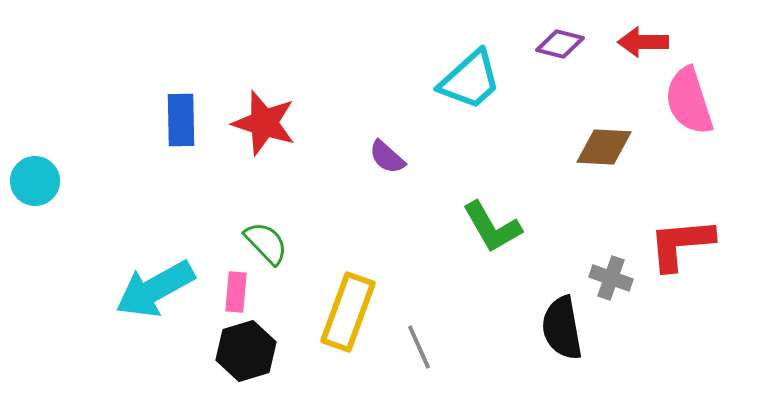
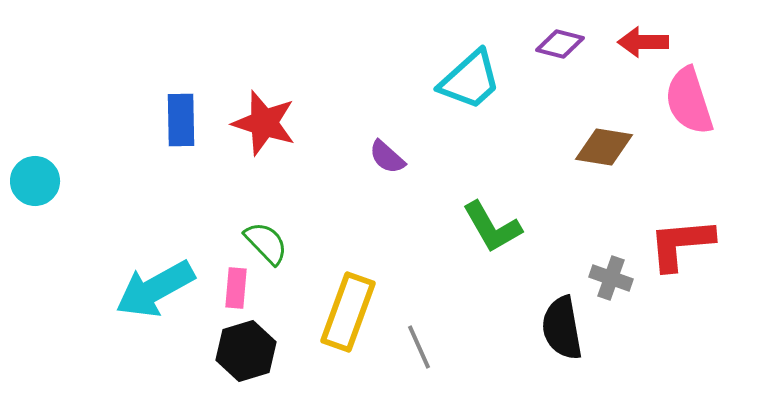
brown diamond: rotated 6 degrees clockwise
pink rectangle: moved 4 px up
